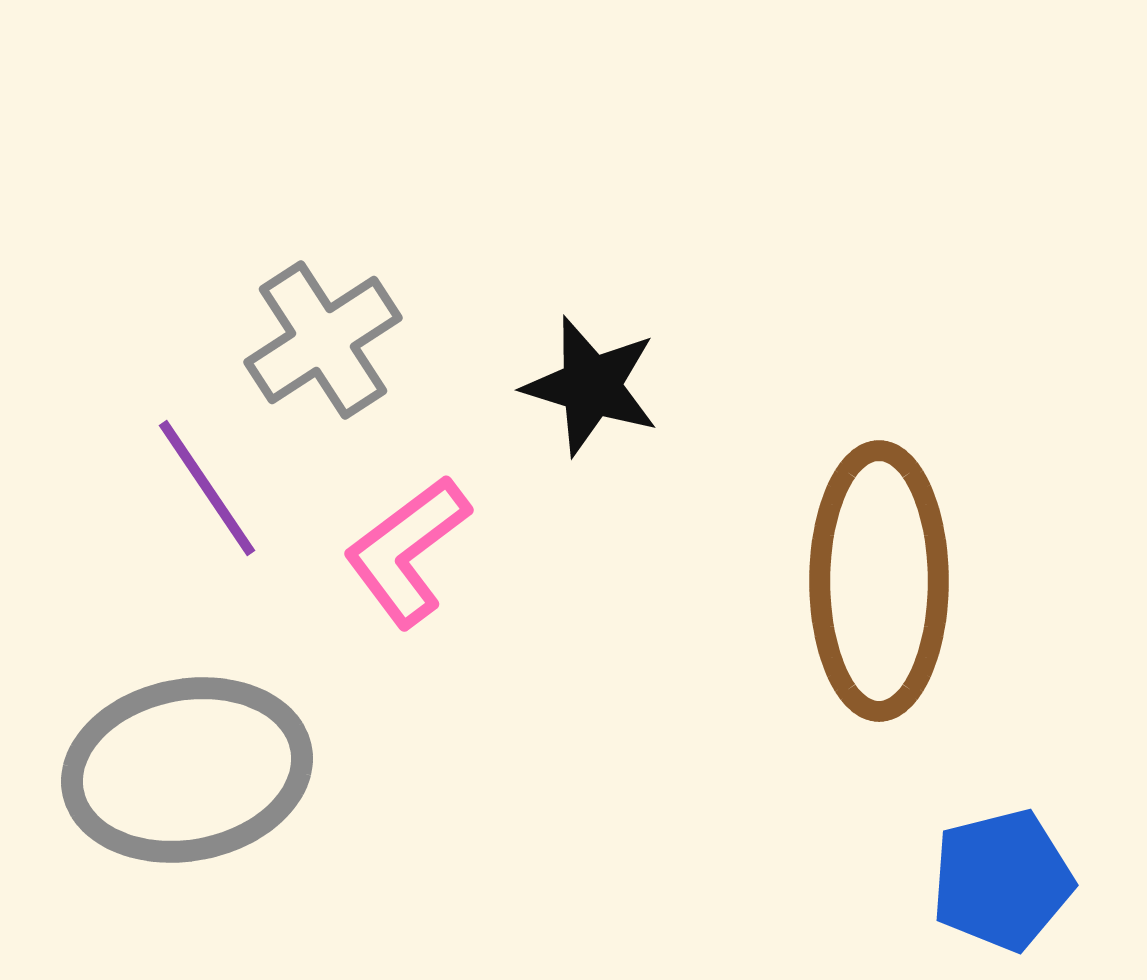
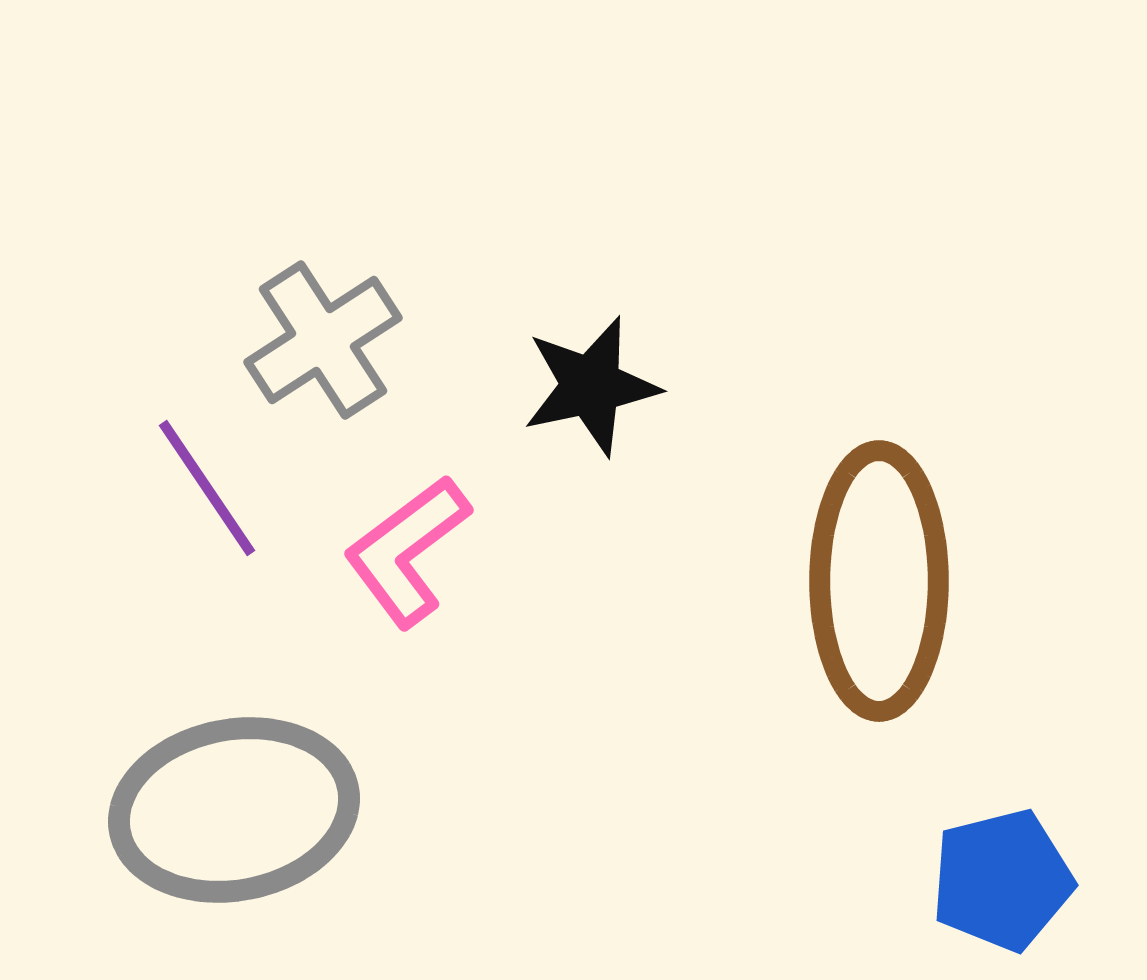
black star: rotated 29 degrees counterclockwise
gray ellipse: moved 47 px right, 40 px down
